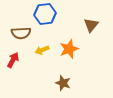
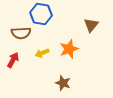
blue hexagon: moved 4 px left; rotated 15 degrees clockwise
yellow arrow: moved 3 px down
